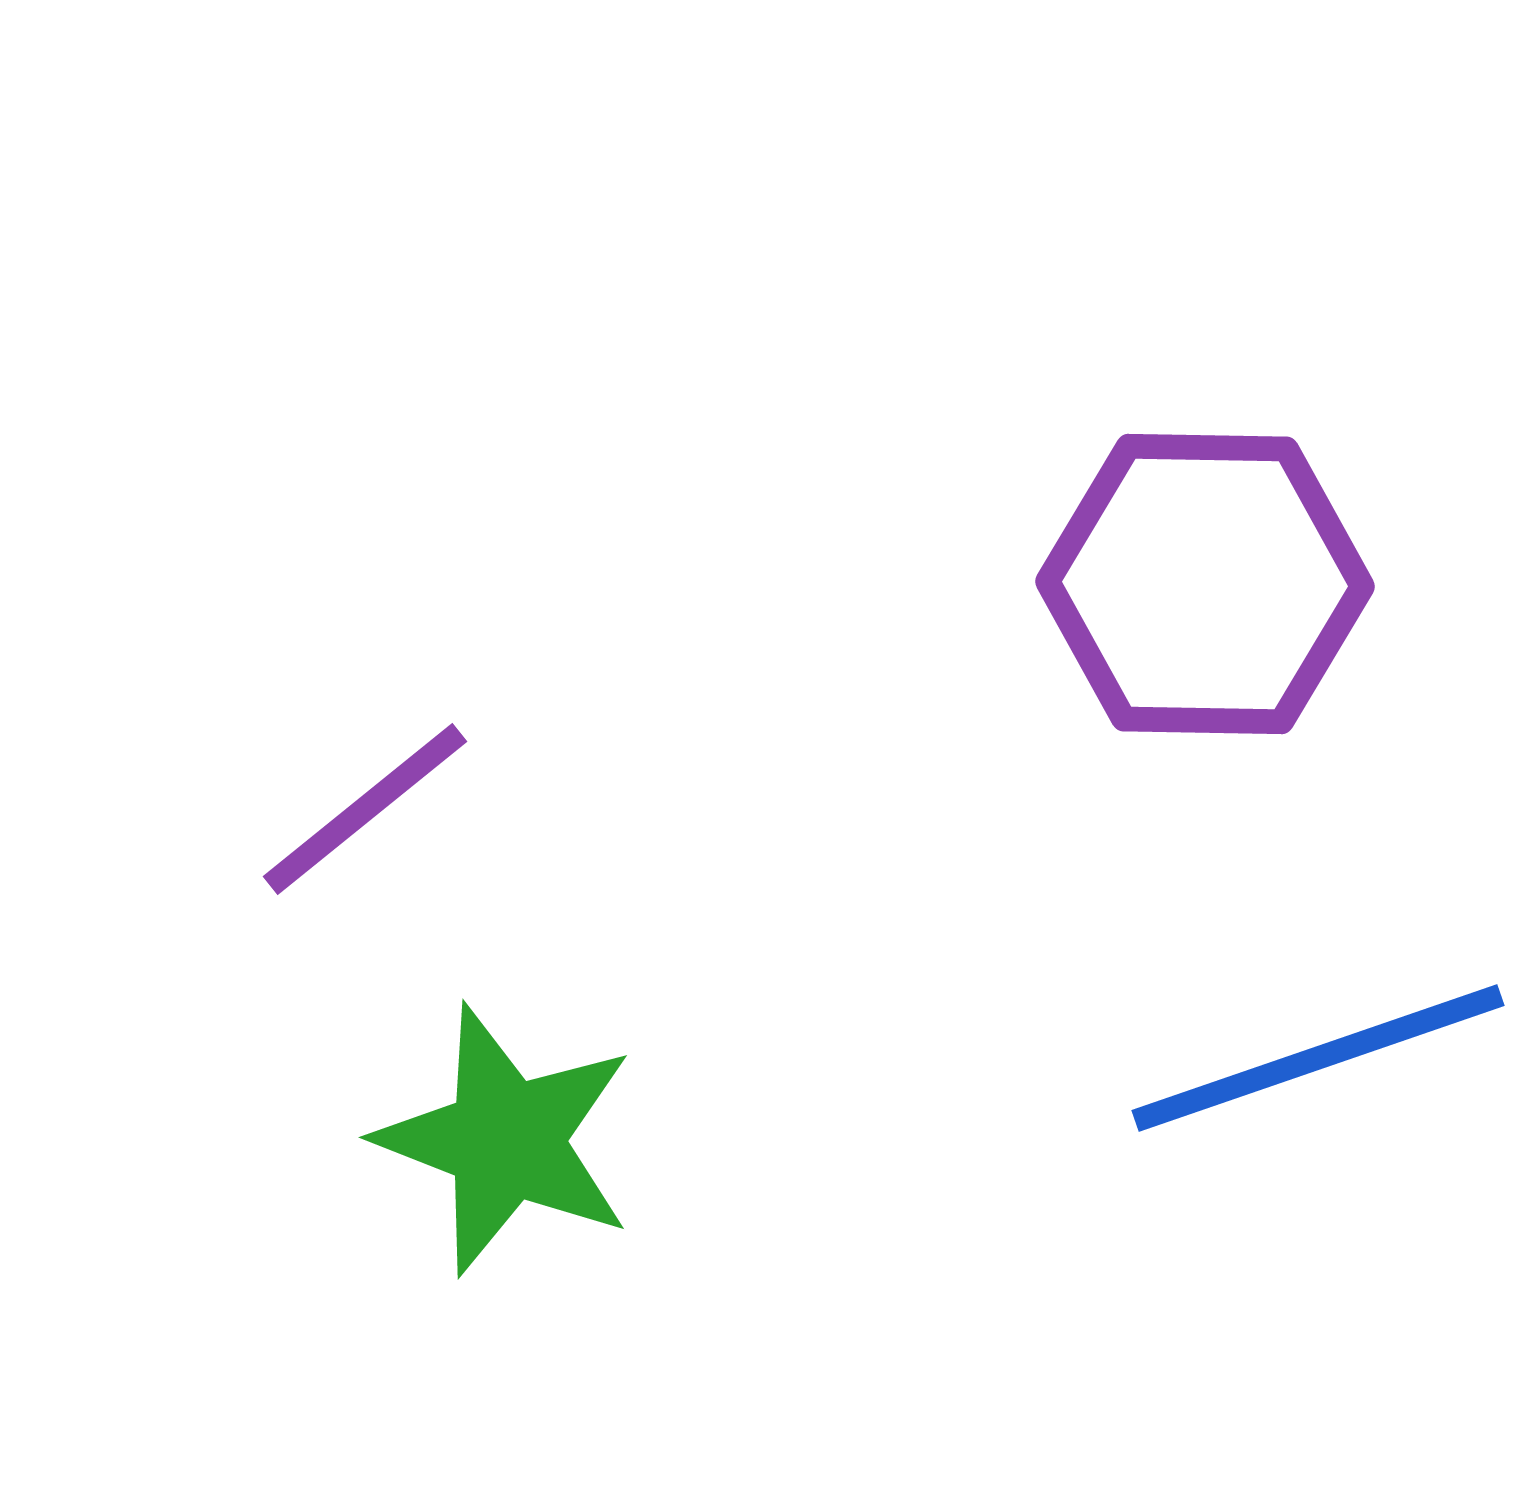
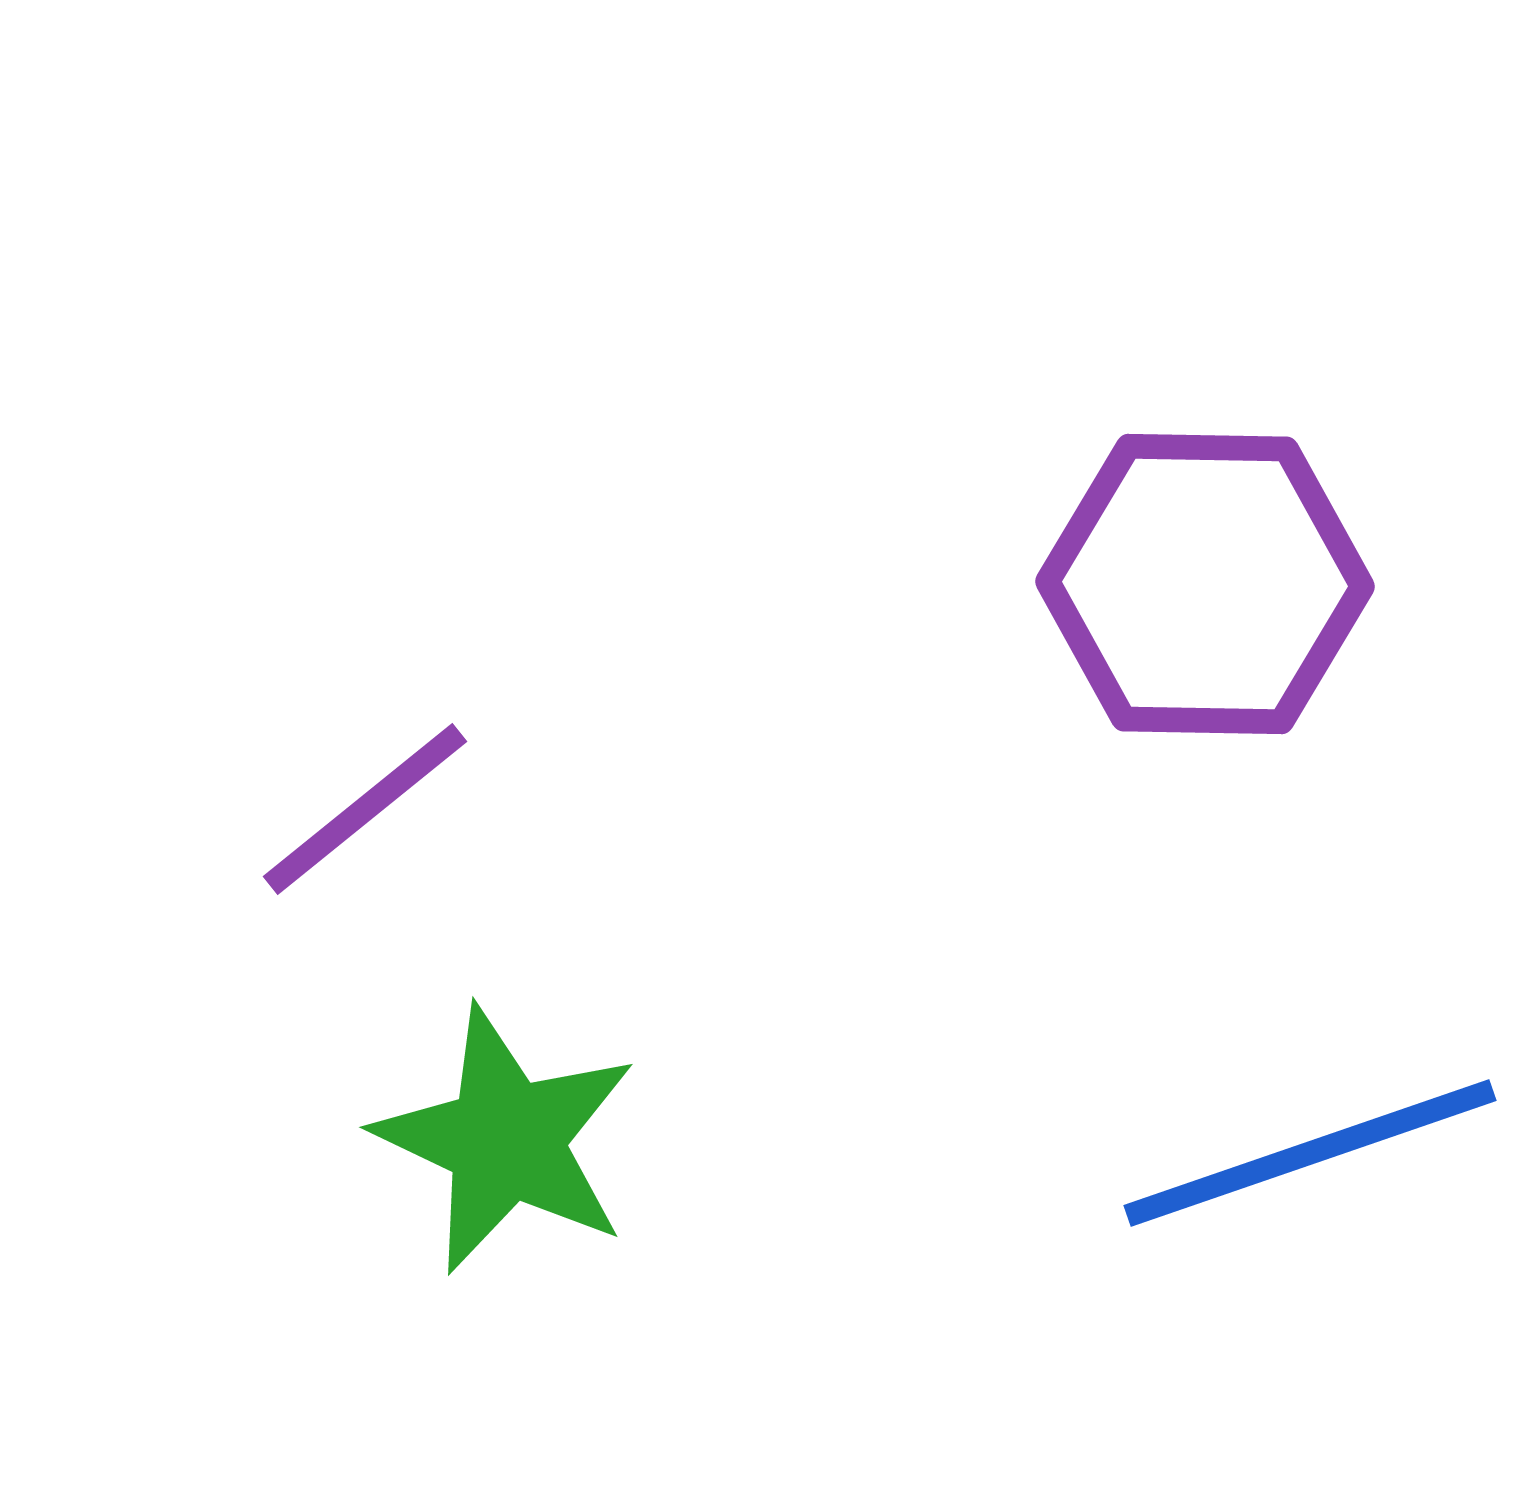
blue line: moved 8 px left, 95 px down
green star: rotated 4 degrees clockwise
